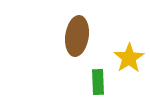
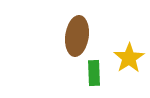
green rectangle: moved 4 px left, 9 px up
